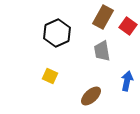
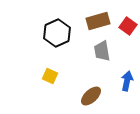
brown rectangle: moved 5 px left, 4 px down; rotated 45 degrees clockwise
